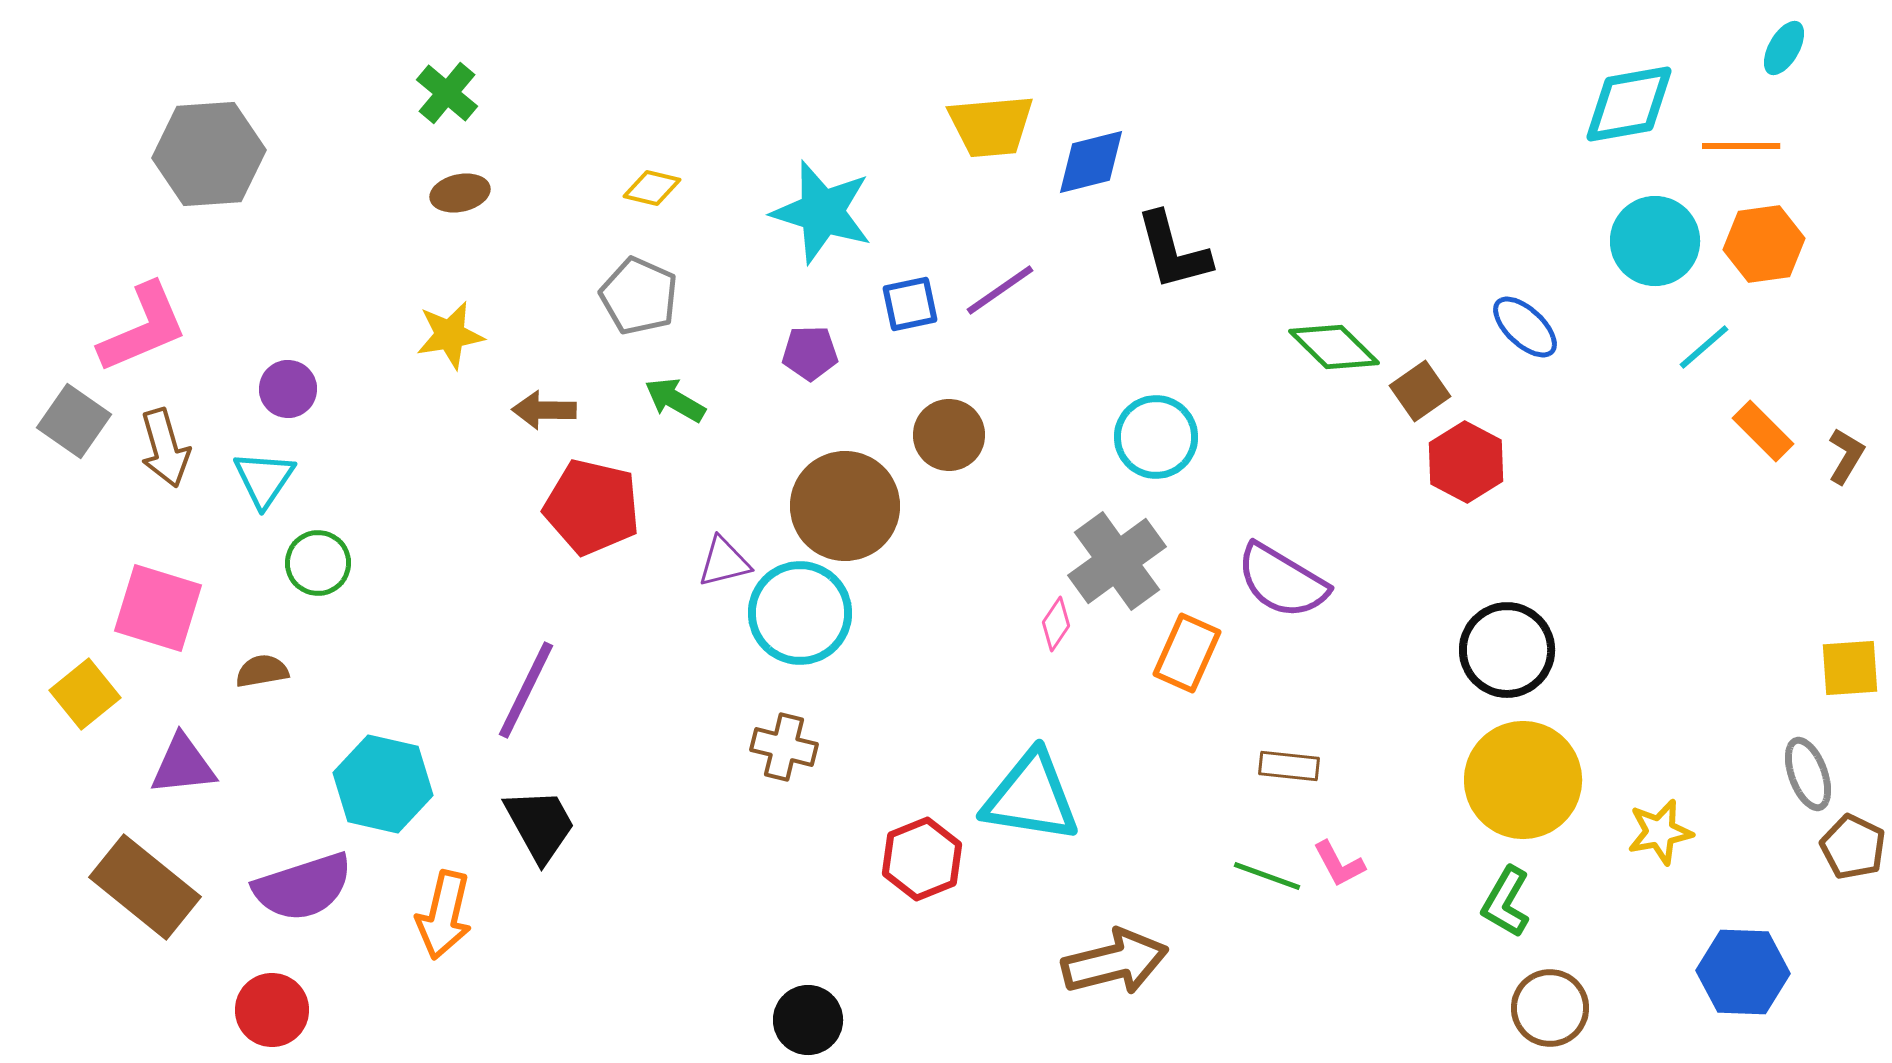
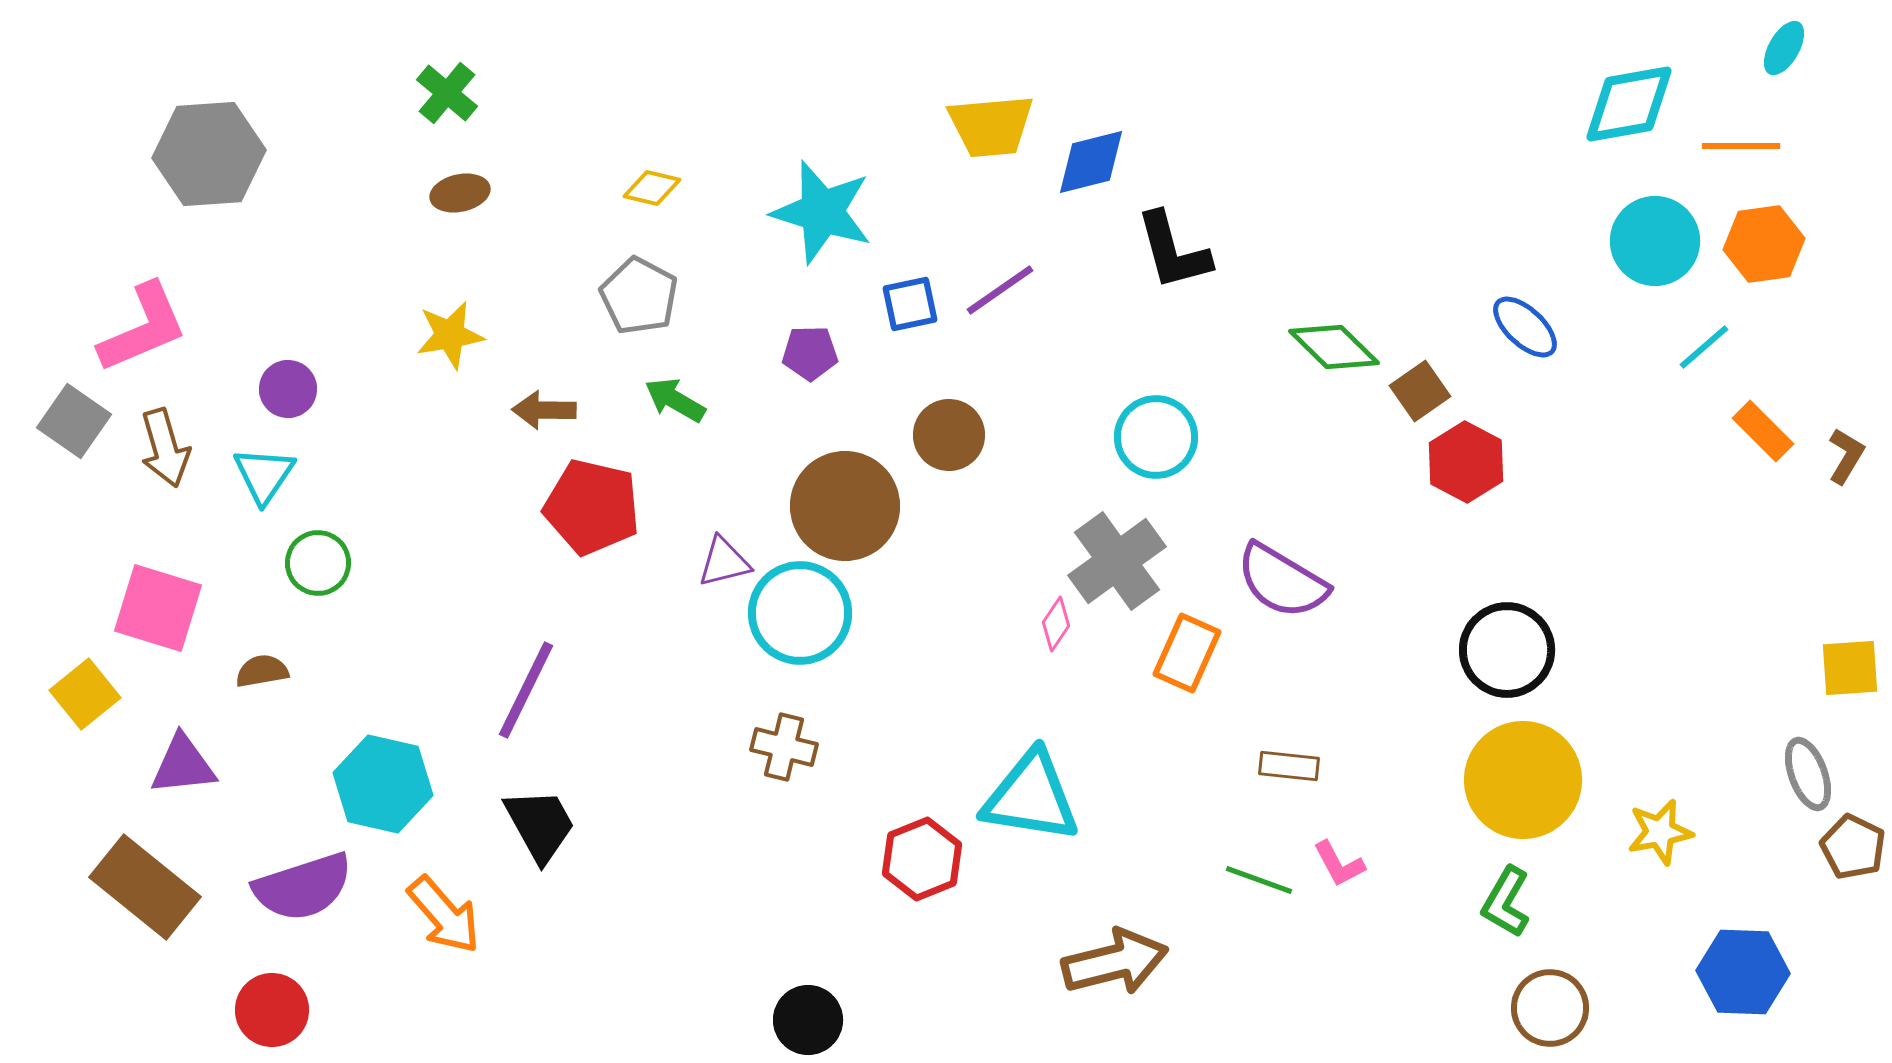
gray pentagon at (639, 296): rotated 4 degrees clockwise
cyan triangle at (264, 479): moved 4 px up
green line at (1267, 876): moved 8 px left, 4 px down
orange arrow at (444, 915): rotated 54 degrees counterclockwise
